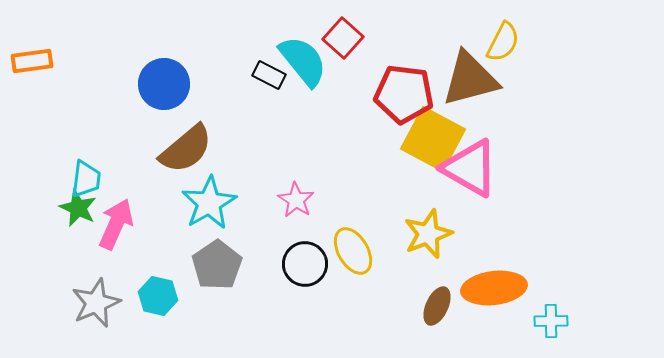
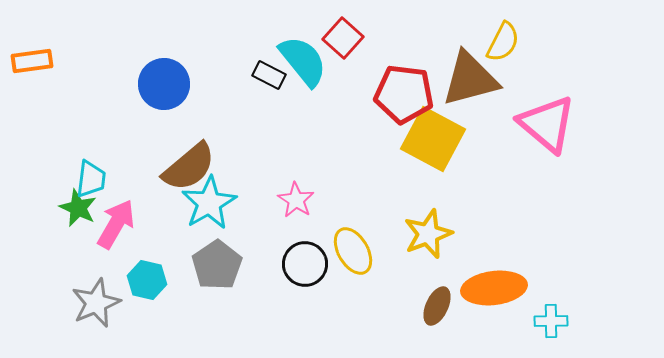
brown semicircle: moved 3 px right, 18 px down
pink triangle: moved 77 px right, 44 px up; rotated 10 degrees clockwise
cyan trapezoid: moved 5 px right
pink arrow: rotated 6 degrees clockwise
cyan hexagon: moved 11 px left, 16 px up
